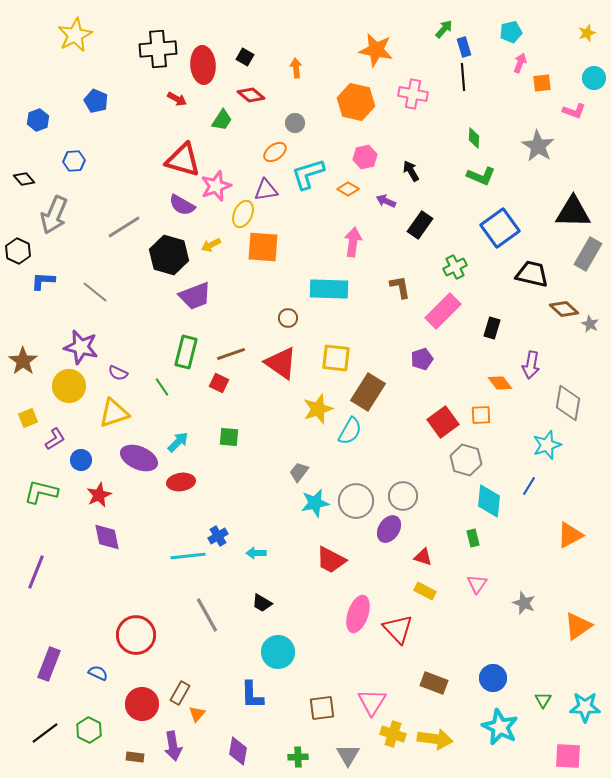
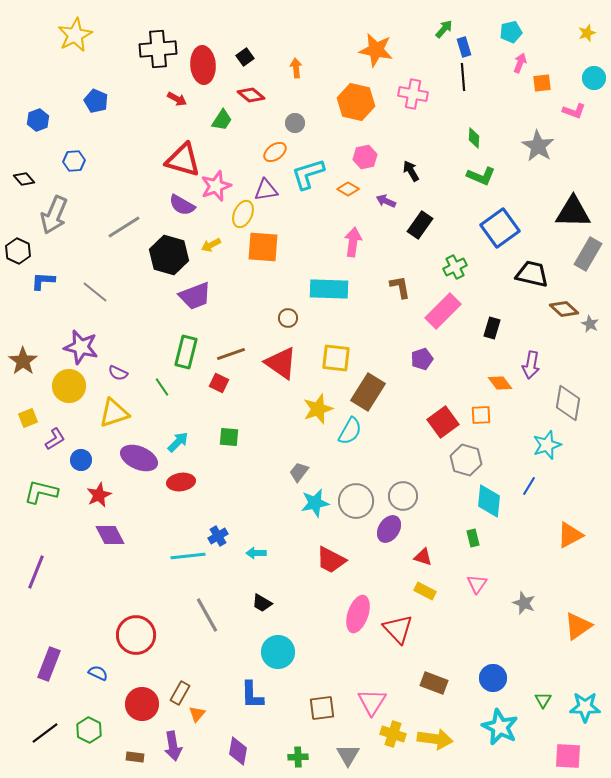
black square at (245, 57): rotated 24 degrees clockwise
purple diamond at (107, 537): moved 3 px right, 2 px up; rotated 16 degrees counterclockwise
